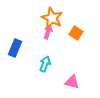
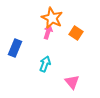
pink triangle: rotated 35 degrees clockwise
